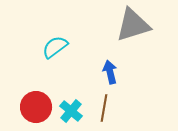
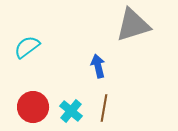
cyan semicircle: moved 28 px left
blue arrow: moved 12 px left, 6 px up
red circle: moved 3 px left
